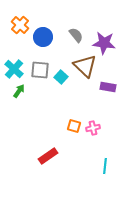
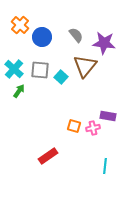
blue circle: moved 1 px left
brown triangle: rotated 25 degrees clockwise
purple rectangle: moved 29 px down
